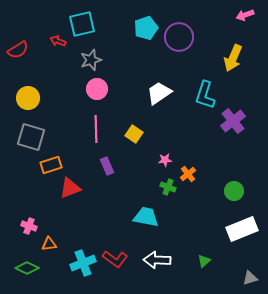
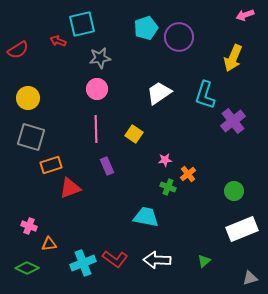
gray star: moved 9 px right, 2 px up; rotated 10 degrees clockwise
